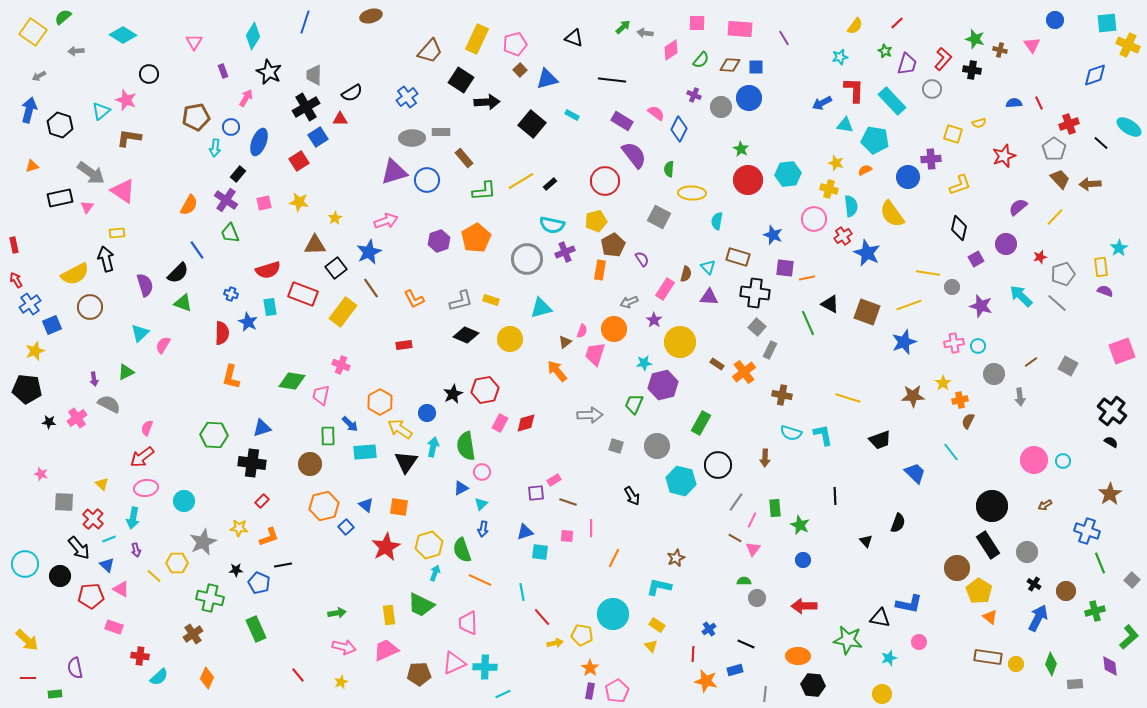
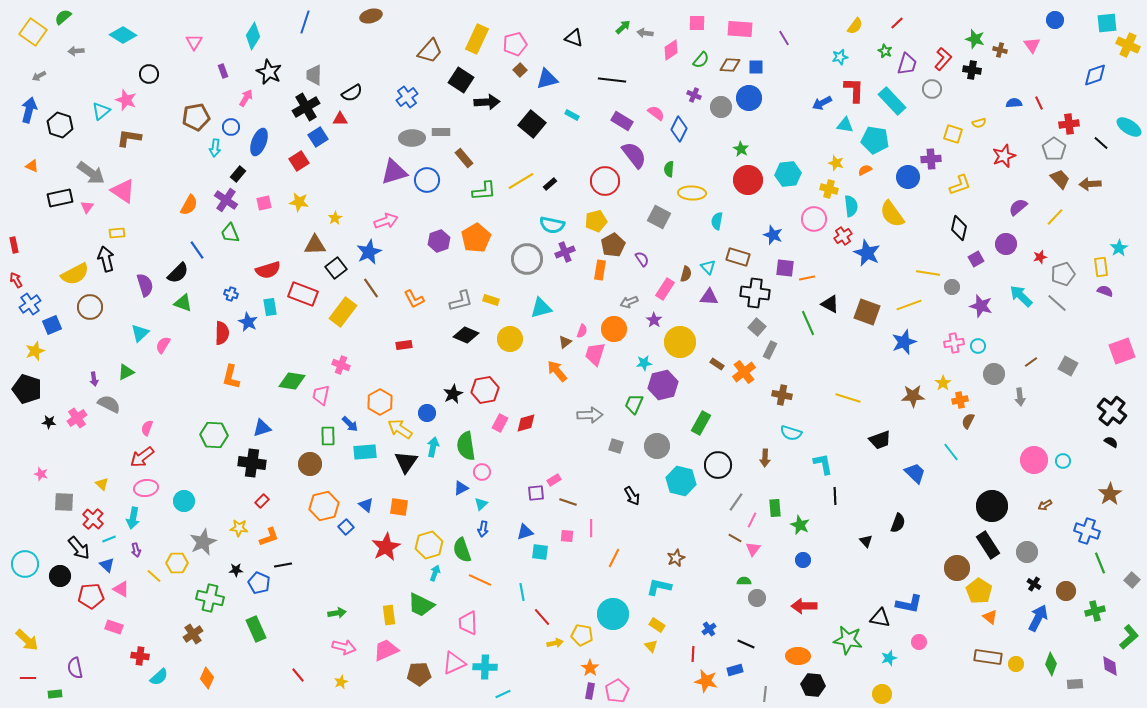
red cross at (1069, 124): rotated 12 degrees clockwise
orange triangle at (32, 166): rotated 40 degrees clockwise
black pentagon at (27, 389): rotated 12 degrees clockwise
cyan L-shape at (823, 435): moved 29 px down
